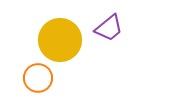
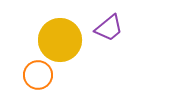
orange circle: moved 3 px up
